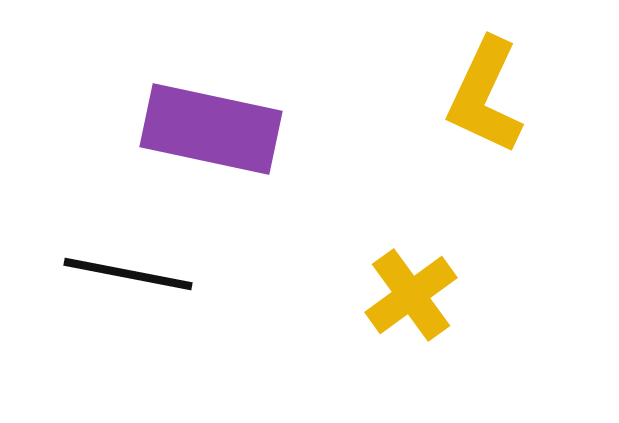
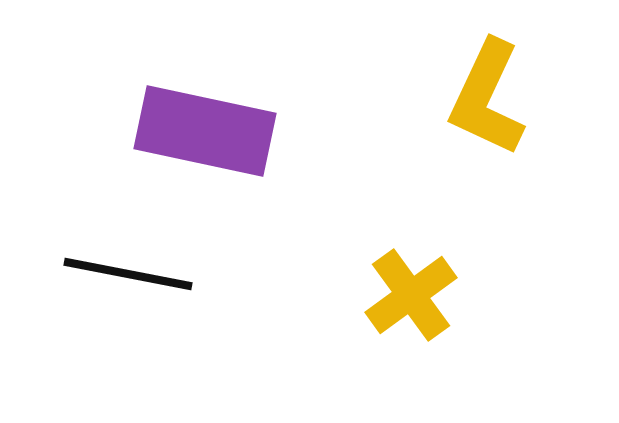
yellow L-shape: moved 2 px right, 2 px down
purple rectangle: moved 6 px left, 2 px down
